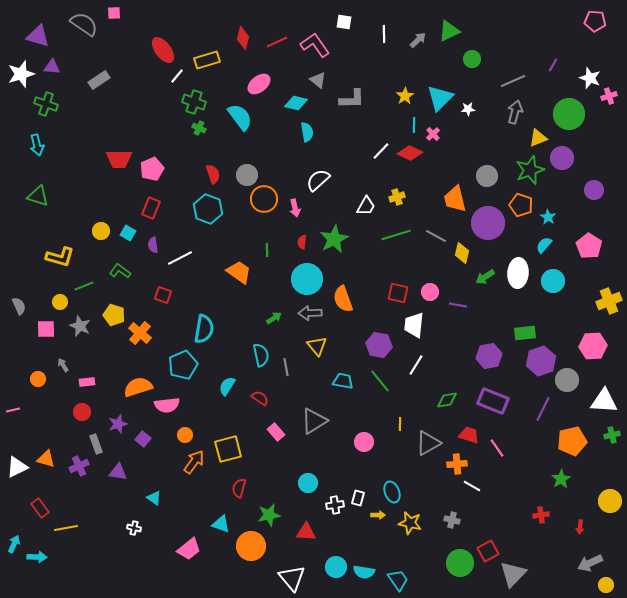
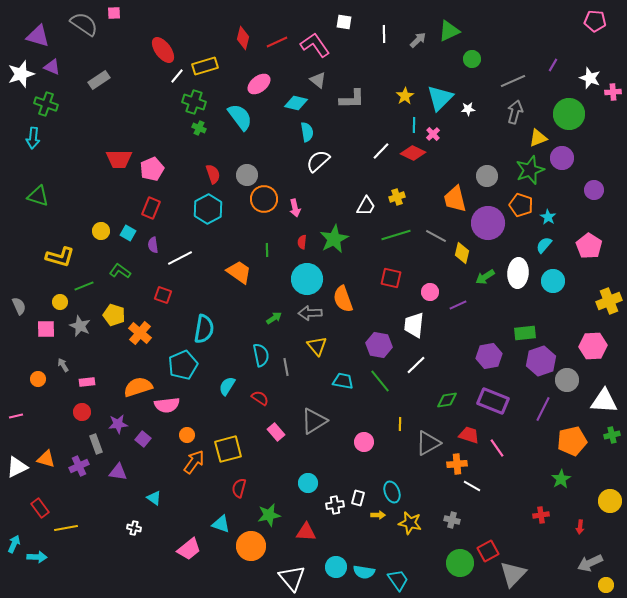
yellow rectangle at (207, 60): moved 2 px left, 6 px down
purple triangle at (52, 67): rotated 18 degrees clockwise
pink cross at (609, 96): moved 4 px right, 4 px up; rotated 14 degrees clockwise
cyan arrow at (37, 145): moved 4 px left, 7 px up; rotated 20 degrees clockwise
red diamond at (410, 153): moved 3 px right
white semicircle at (318, 180): moved 19 px up
cyan hexagon at (208, 209): rotated 12 degrees clockwise
red square at (398, 293): moved 7 px left, 15 px up
purple line at (458, 305): rotated 36 degrees counterclockwise
white line at (416, 365): rotated 15 degrees clockwise
pink line at (13, 410): moved 3 px right, 6 px down
purple star at (118, 424): rotated 12 degrees clockwise
orange circle at (185, 435): moved 2 px right
